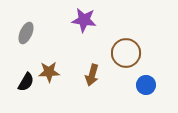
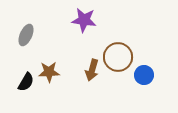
gray ellipse: moved 2 px down
brown circle: moved 8 px left, 4 px down
brown arrow: moved 5 px up
blue circle: moved 2 px left, 10 px up
